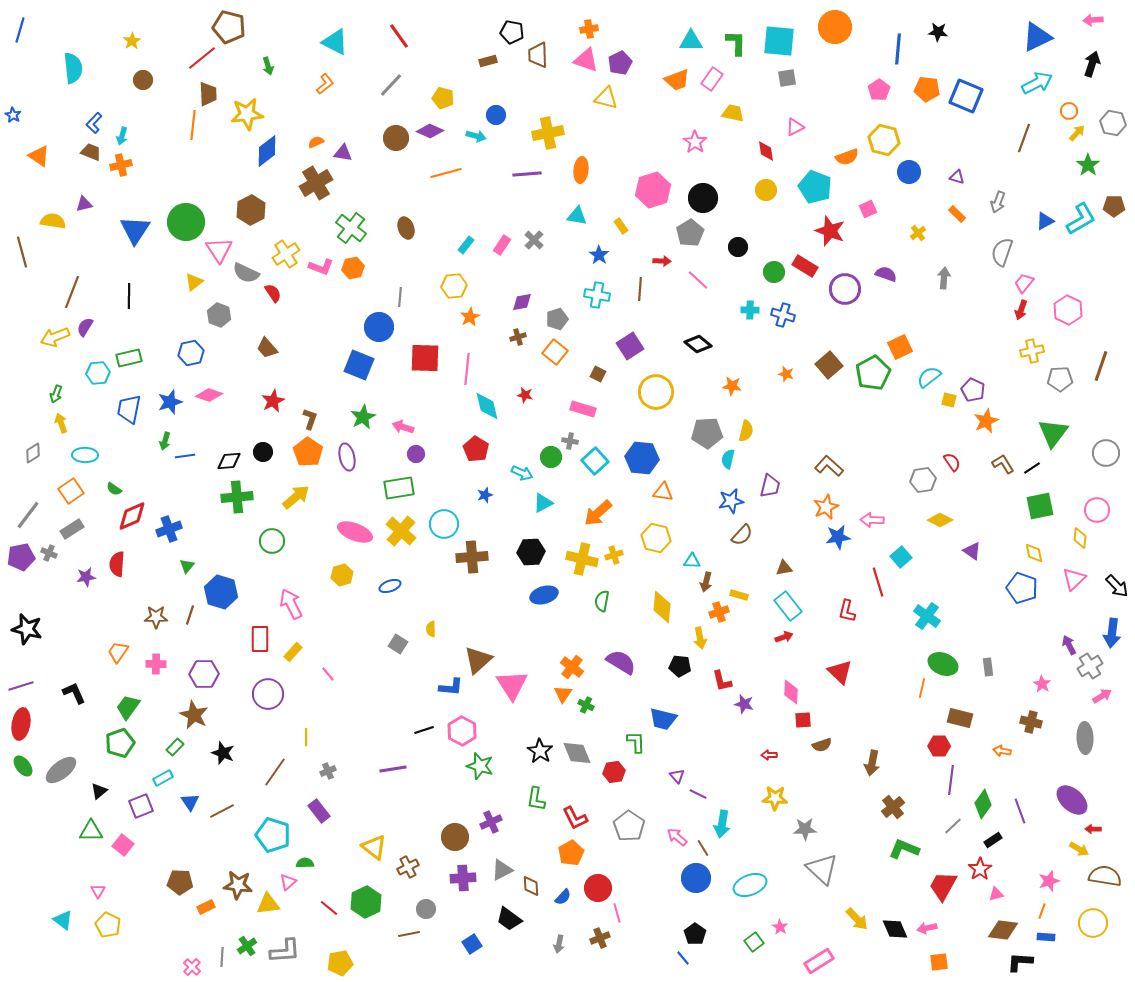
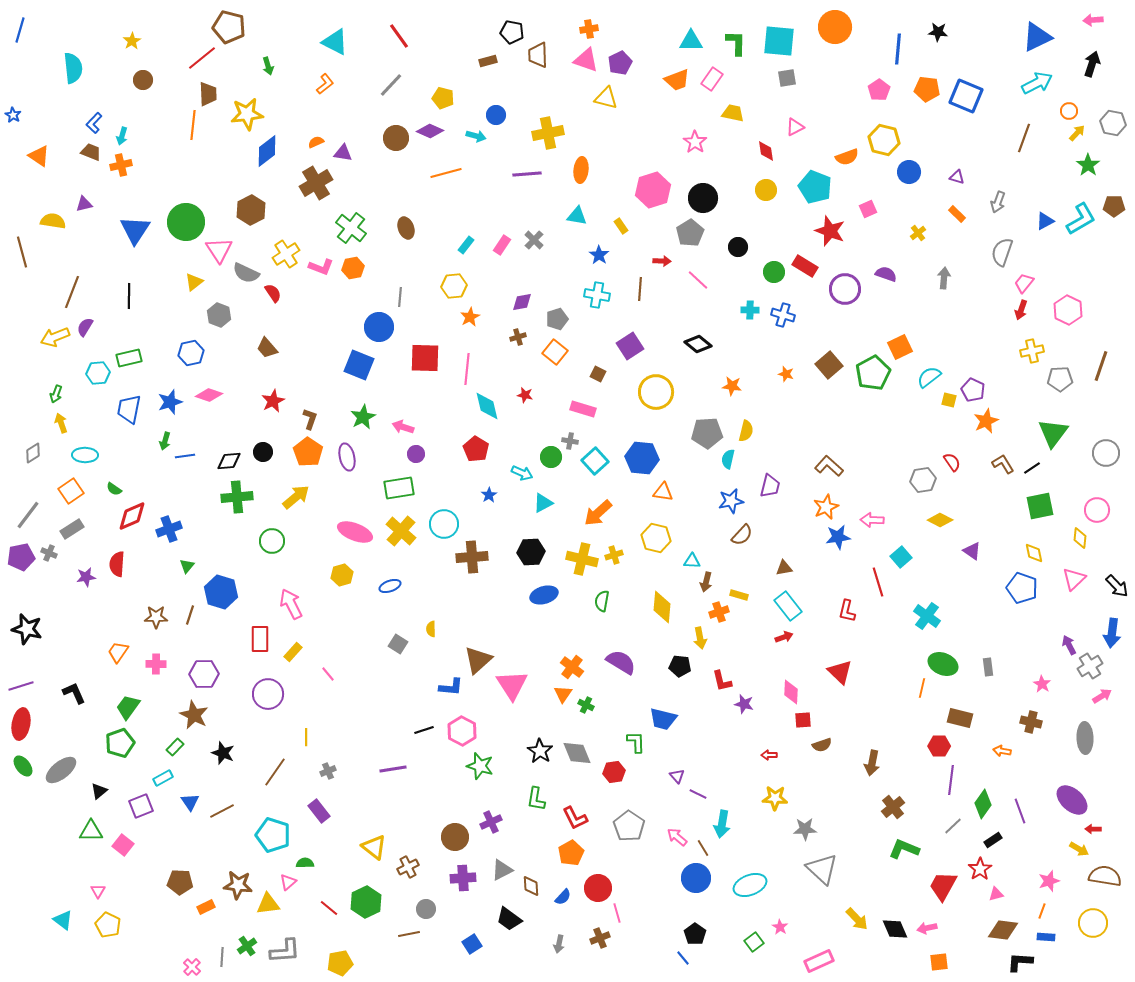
blue star at (485, 495): moved 4 px right; rotated 14 degrees counterclockwise
pink rectangle at (819, 961): rotated 8 degrees clockwise
